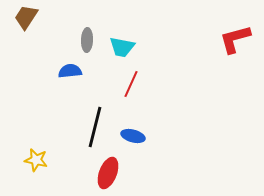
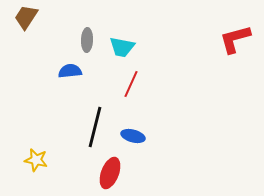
red ellipse: moved 2 px right
